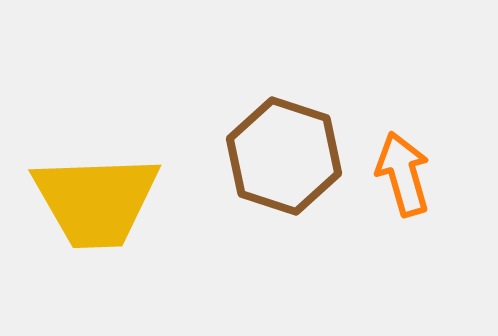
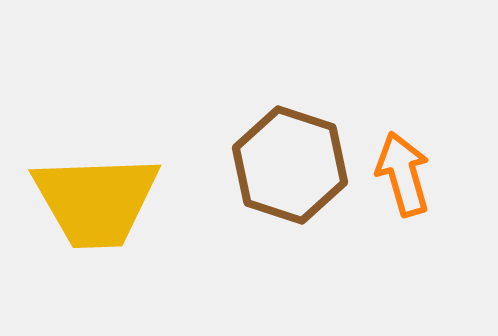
brown hexagon: moved 6 px right, 9 px down
